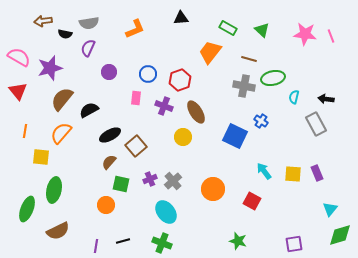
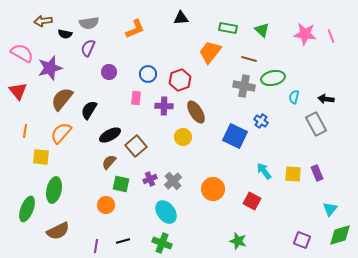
green rectangle at (228, 28): rotated 18 degrees counterclockwise
pink semicircle at (19, 57): moved 3 px right, 4 px up
purple cross at (164, 106): rotated 18 degrees counterclockwise
black semicircle at (89, 110): rotated 30 degrees counterclockwise
purple square at (294, 244): moved 8 px right, 4 px up; rotated 30 degrees clockwise
